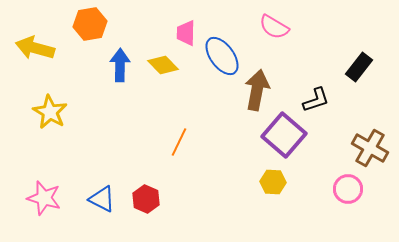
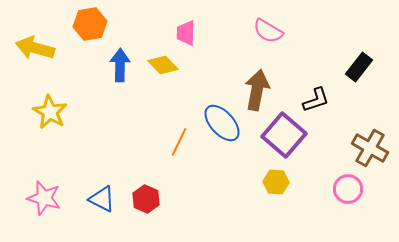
pink semicircle: moved 6 px left, 4 px down
blue ellipse: moved 67 px down; rotated 6 degrees counterclockwise
yellow hexagon: moved 3 px right
